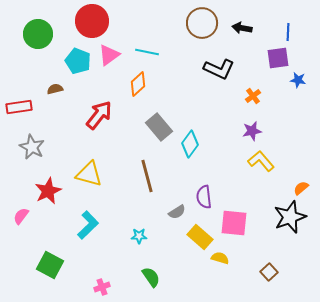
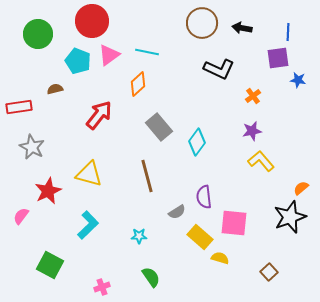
cyan diamond: moved 7 px right, 2 px up
